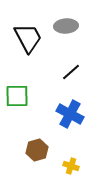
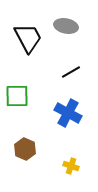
gray ellipse: rotated 15 degrees clockwise
black line: rotated 12 degrees clockwise
blue cross: moved 2 px left, 1 px up
brown hexagon: moved 12 px left, 1 px up; rotated 20 degrees counterclockwise
